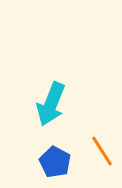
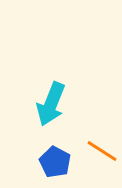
orange line: rotated 24 degrees counterclockwise
